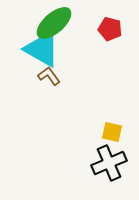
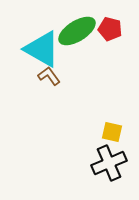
green ellipse: moved 23 px right, 8 px down; rotated 9 degrees clockwise
